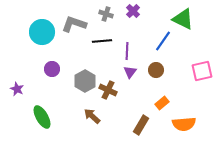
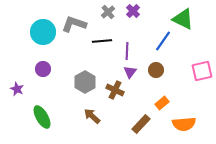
gray cross: moved 2 px right, 2 px up; rotated 32 degrees clockwise
cyan circle: moved 1 px right
purple circle: moved 9 px left
gray hexagon: moved 1 px down
brown cross: moved 7 px right
brown rectangle: moved 1 px up; rotated 12 degrees clockwise
